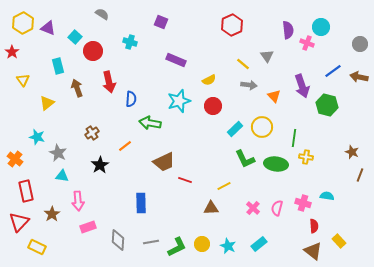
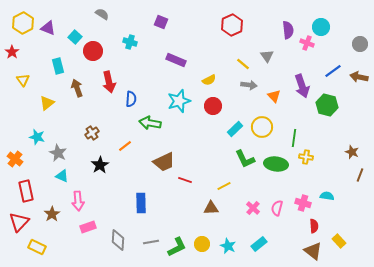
cyan triangle at (62, 176): rotated 16 degrees clockwise
